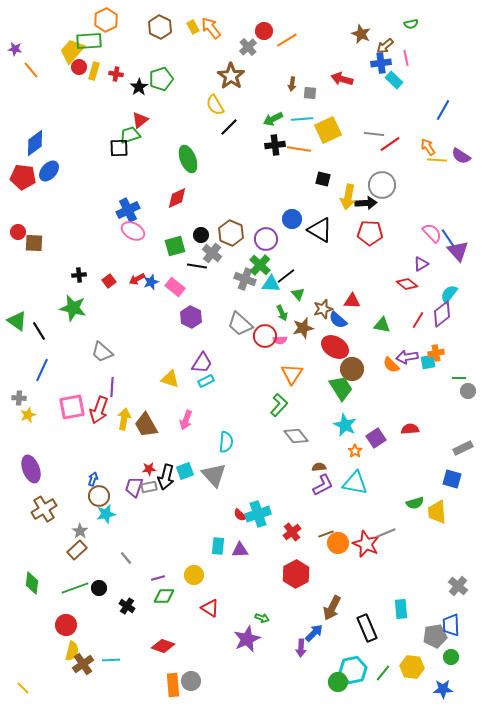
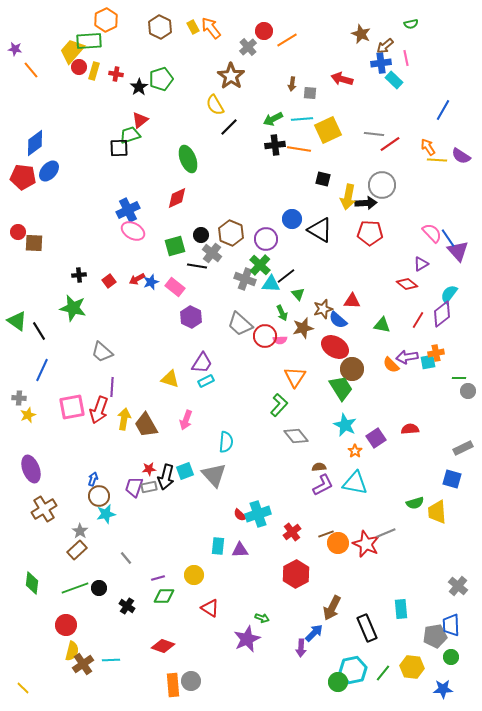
orange triangle at (292, 374): moved 3 px right, 3 px down
